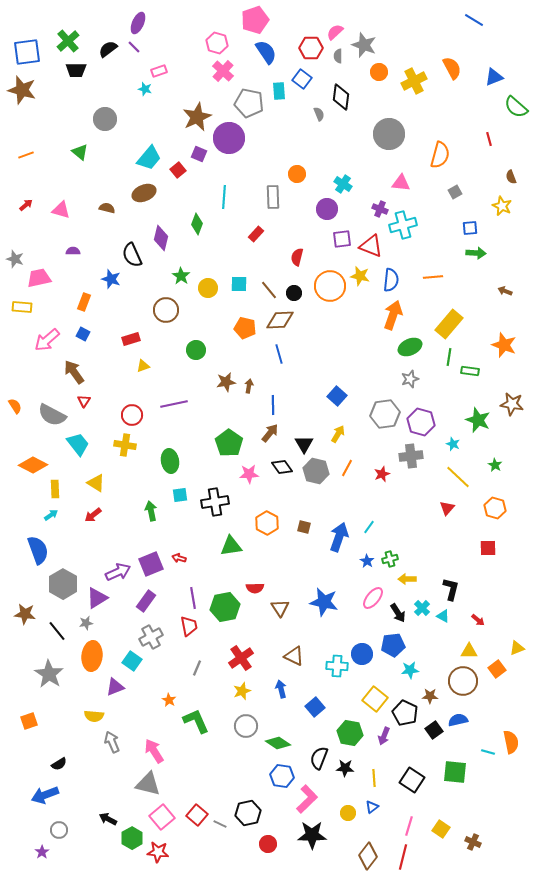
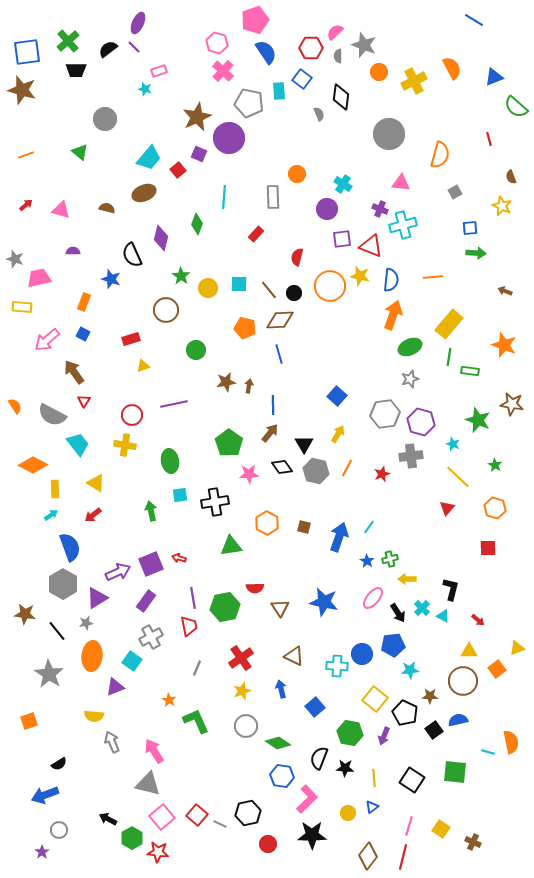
blue semicircle at (38, 550): moved 32 px right, 3 px up
